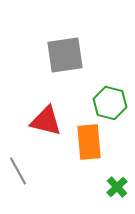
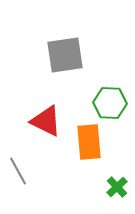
green hexagon: rotated 12 degrees counterclockwise
red triangle: rotated 12 degrees clockwise
